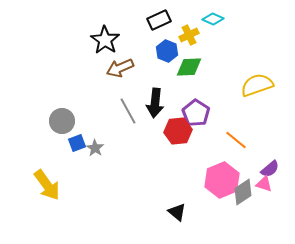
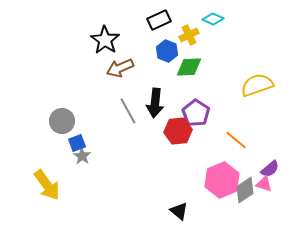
gray star: moved 13 px left, 8 px down
gray diamond: moved 2 px right, 2 px up
black triangle: moved 2 px right, 1 px up
